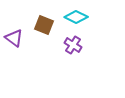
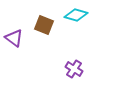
cyan diamond: moved 2 px up; rotated 10 degrees counterclockwise
purple cross: moved 1 px right, 24 px down
